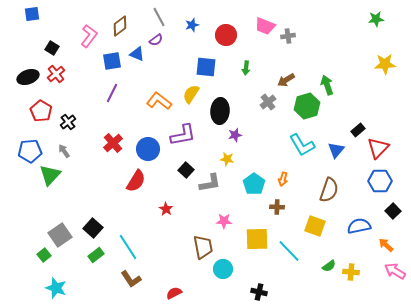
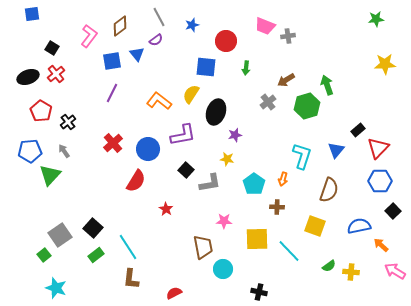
red circle at (226, 35): moved 6 px down
blue triangle at (137, 54): rotated 28 degrees clockwise
black ellipse at (220, 111): moved 4 px left, 1 px down; rotated 15 degrees clockwise
cyan L-shape at (302, 145): moved 11 px down; rotated 132 degrees counterclockwise
orange arrow at (386, 245): moved 5 px left
brown L-shape at (131, 279): rotated 40 degrees clockwise
